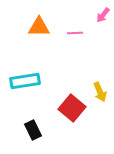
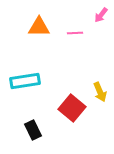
pink arrow: moved 2 px left
